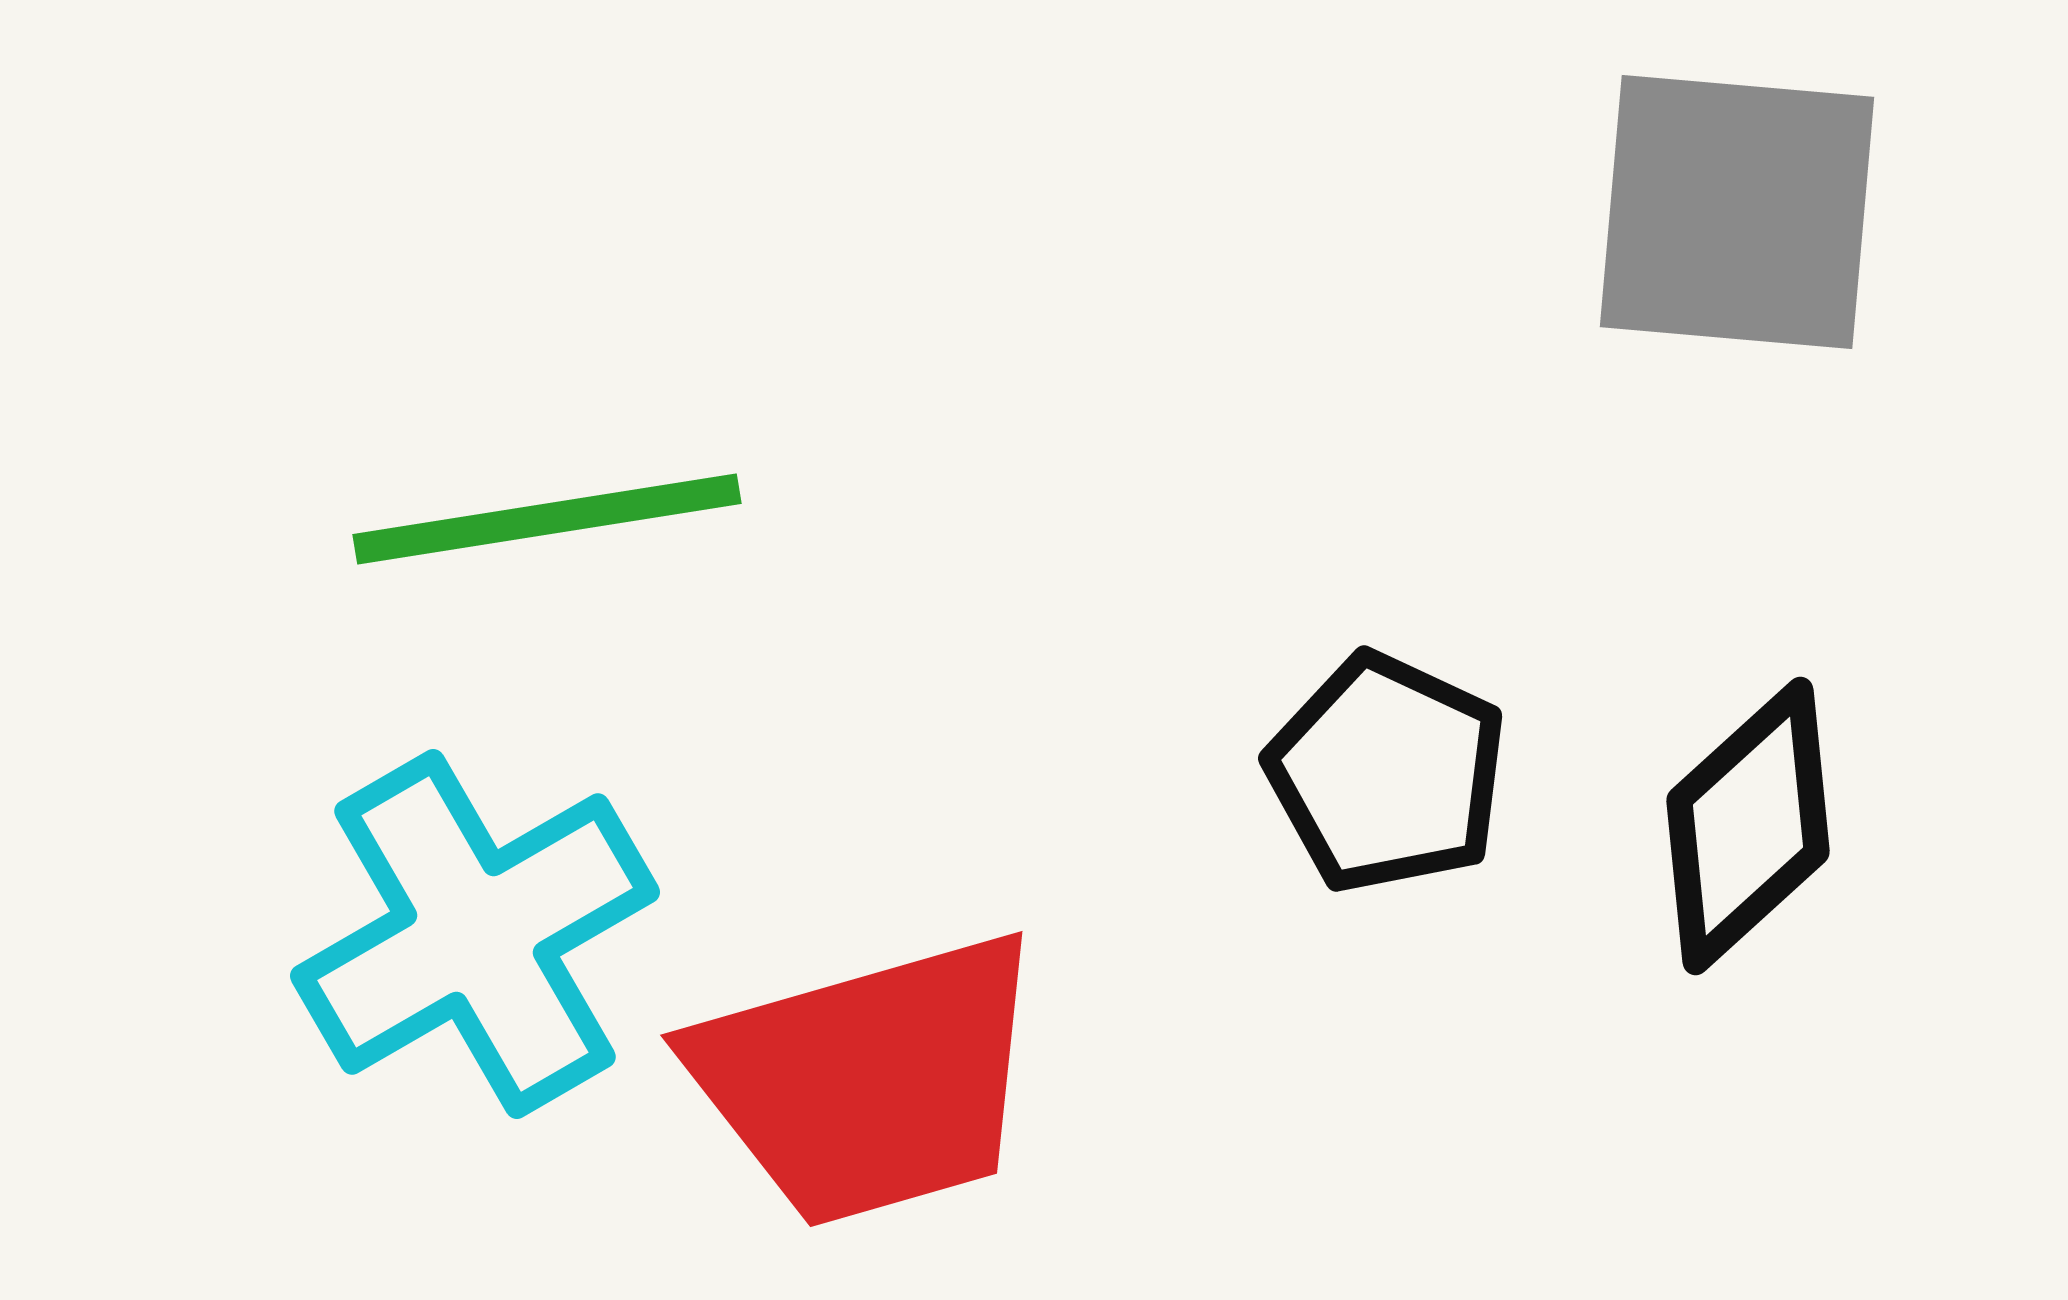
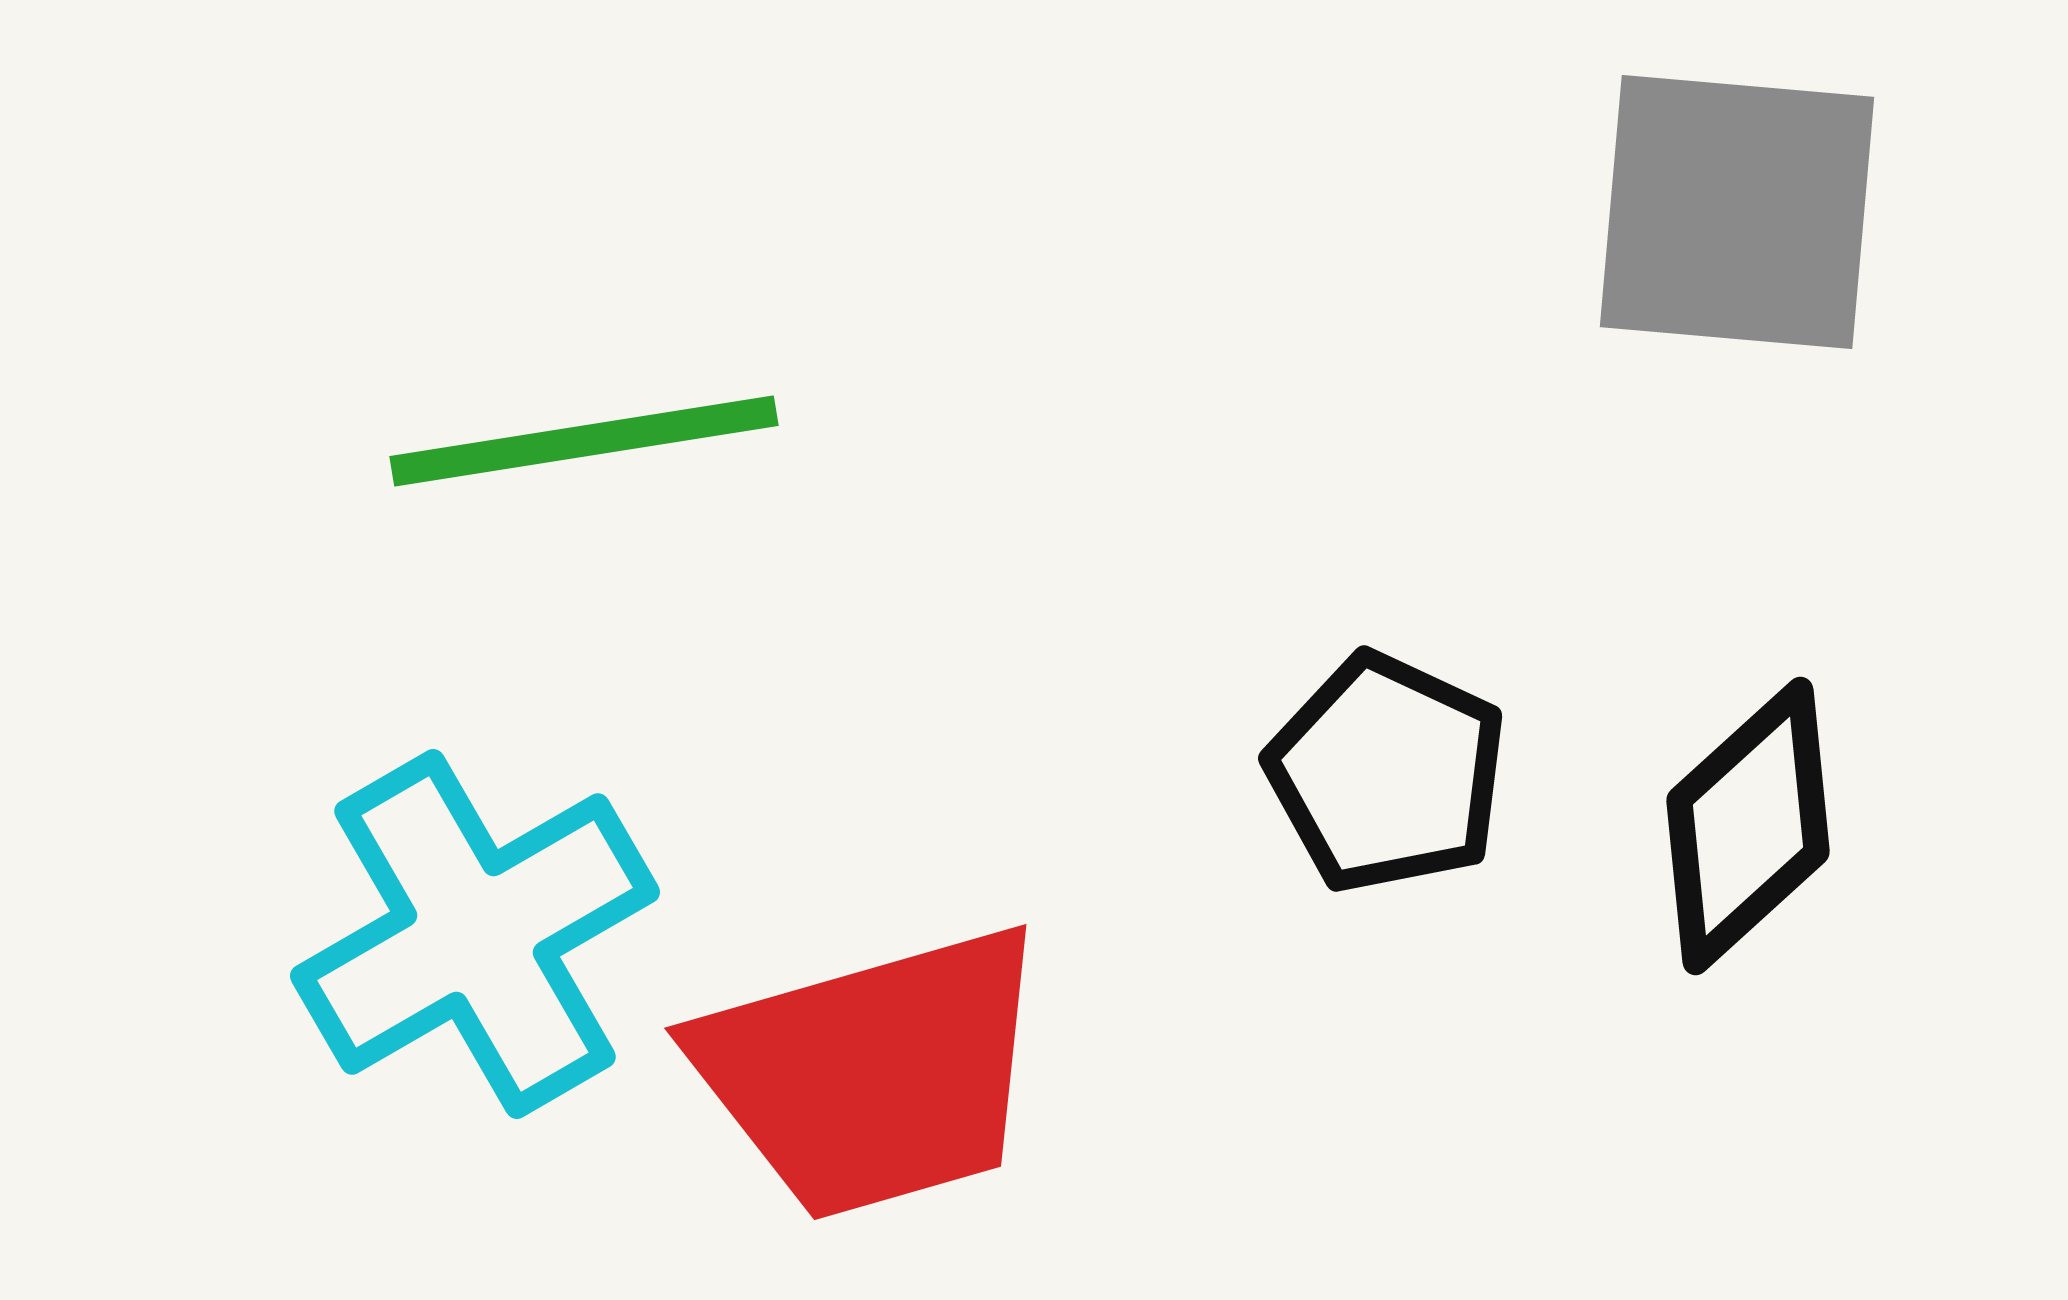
green line: moved 37 px right, 78 px up
red trapezoid: moved 4 px right, 7 px up
